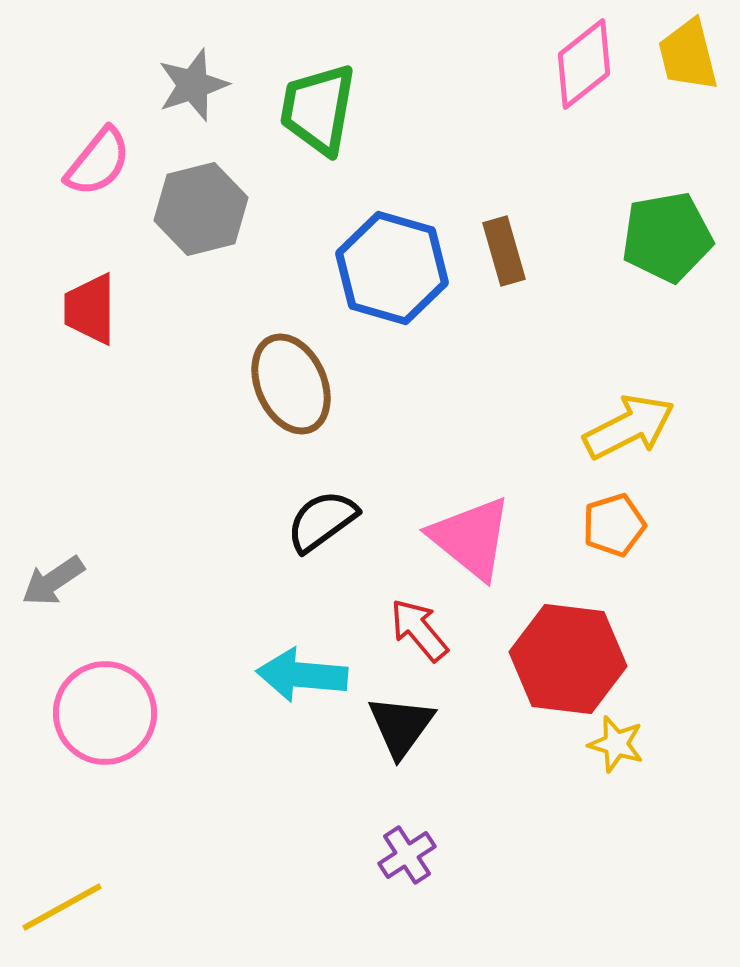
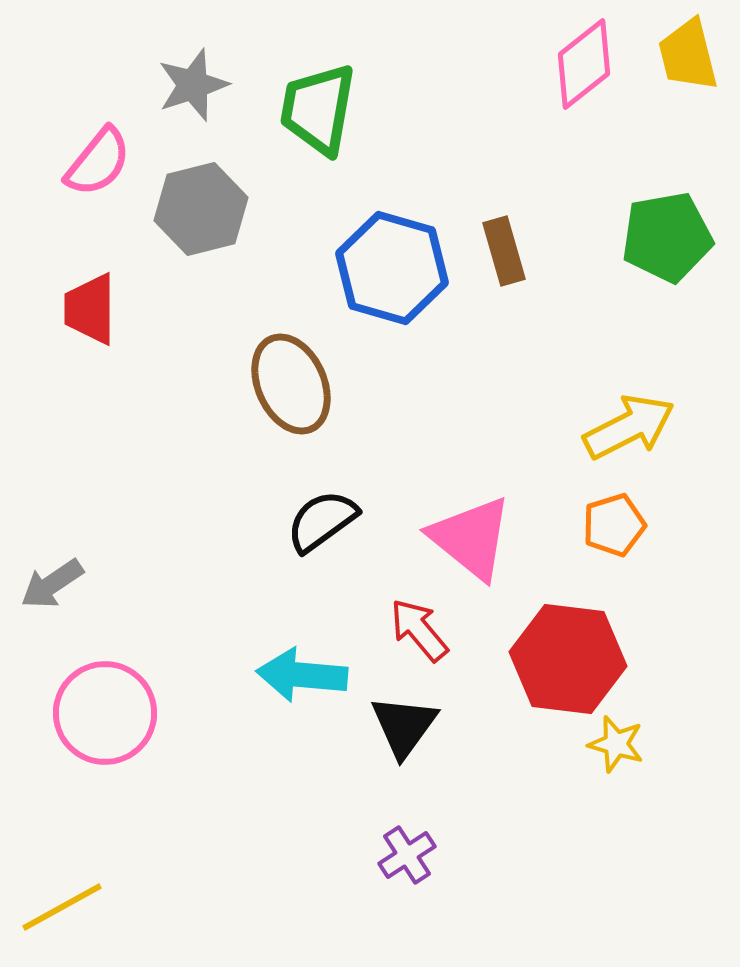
gray arrow: moved 1 px left, 3 px down
black triangle: moved 3 px right
